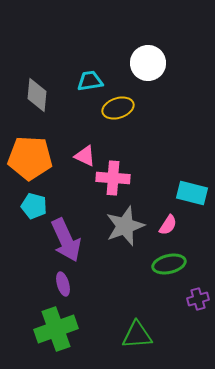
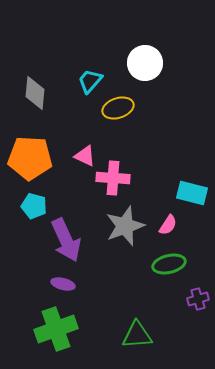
white circle: moved 3 px left
cyan trapezoid: rotated 40 degrees counterclockwise
gray diamond: moved 2 px left, 2 px up
purple ellipse: rotated 60 degrees counterclockwise
